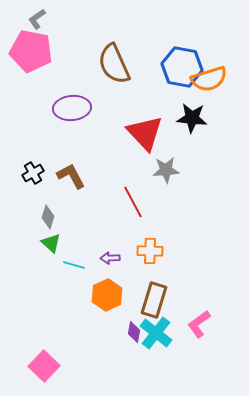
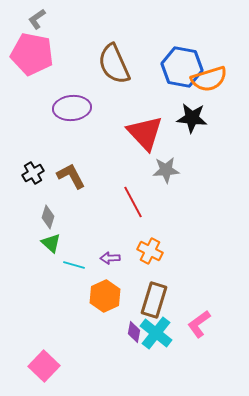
pink pentagon: moved 1 px right, 3 px down
orange cross: rotated 25 degrees clockwise
orange hexagon: moved 2 px left, 1 px down
